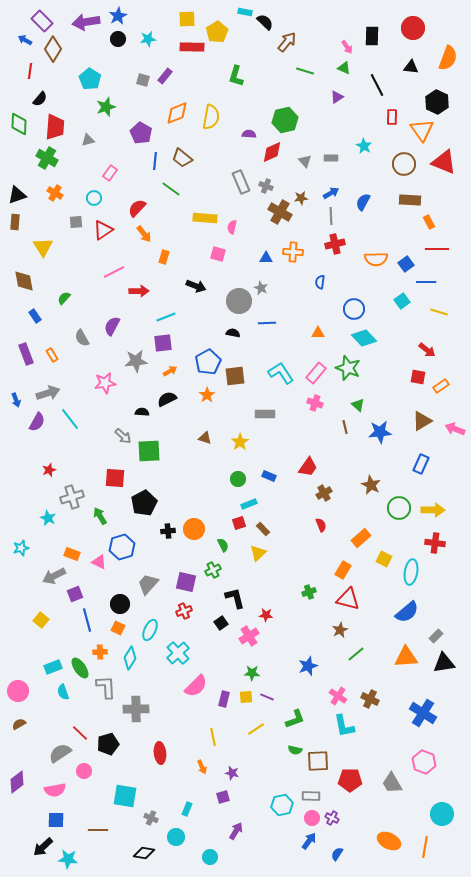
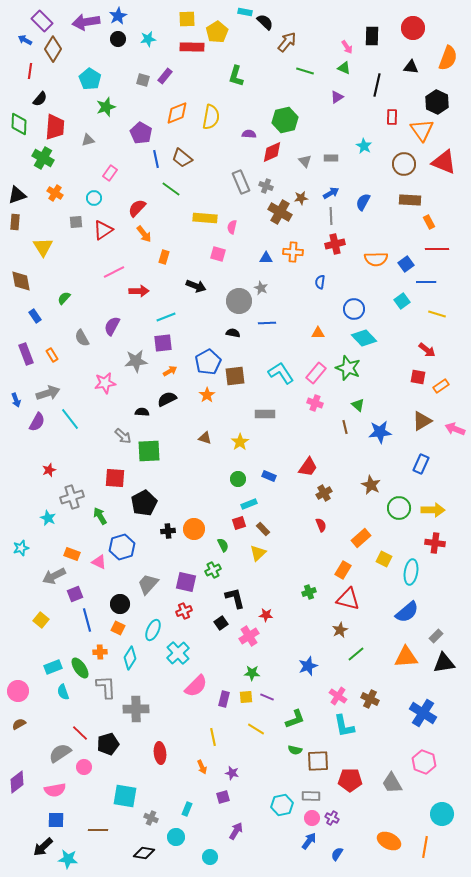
black line at (377, 85): rotated 40 degrees clockwise
green cross at (47, 158): moved 4 px left
blue line at (155, 161): moved 1 px right, 2 px up; rotated 18 degrees counterclockwise
brown diamond at (24, 281): moved 3 px left
yellow line at (439, 312): moved 2 px left, 2 px down
cyan ellipse at (150, 630): moved 3 px right
yellow line at (256, 729): rotated 66 degrees clockwise
pink circle at (84, 771): moved 4 px up
